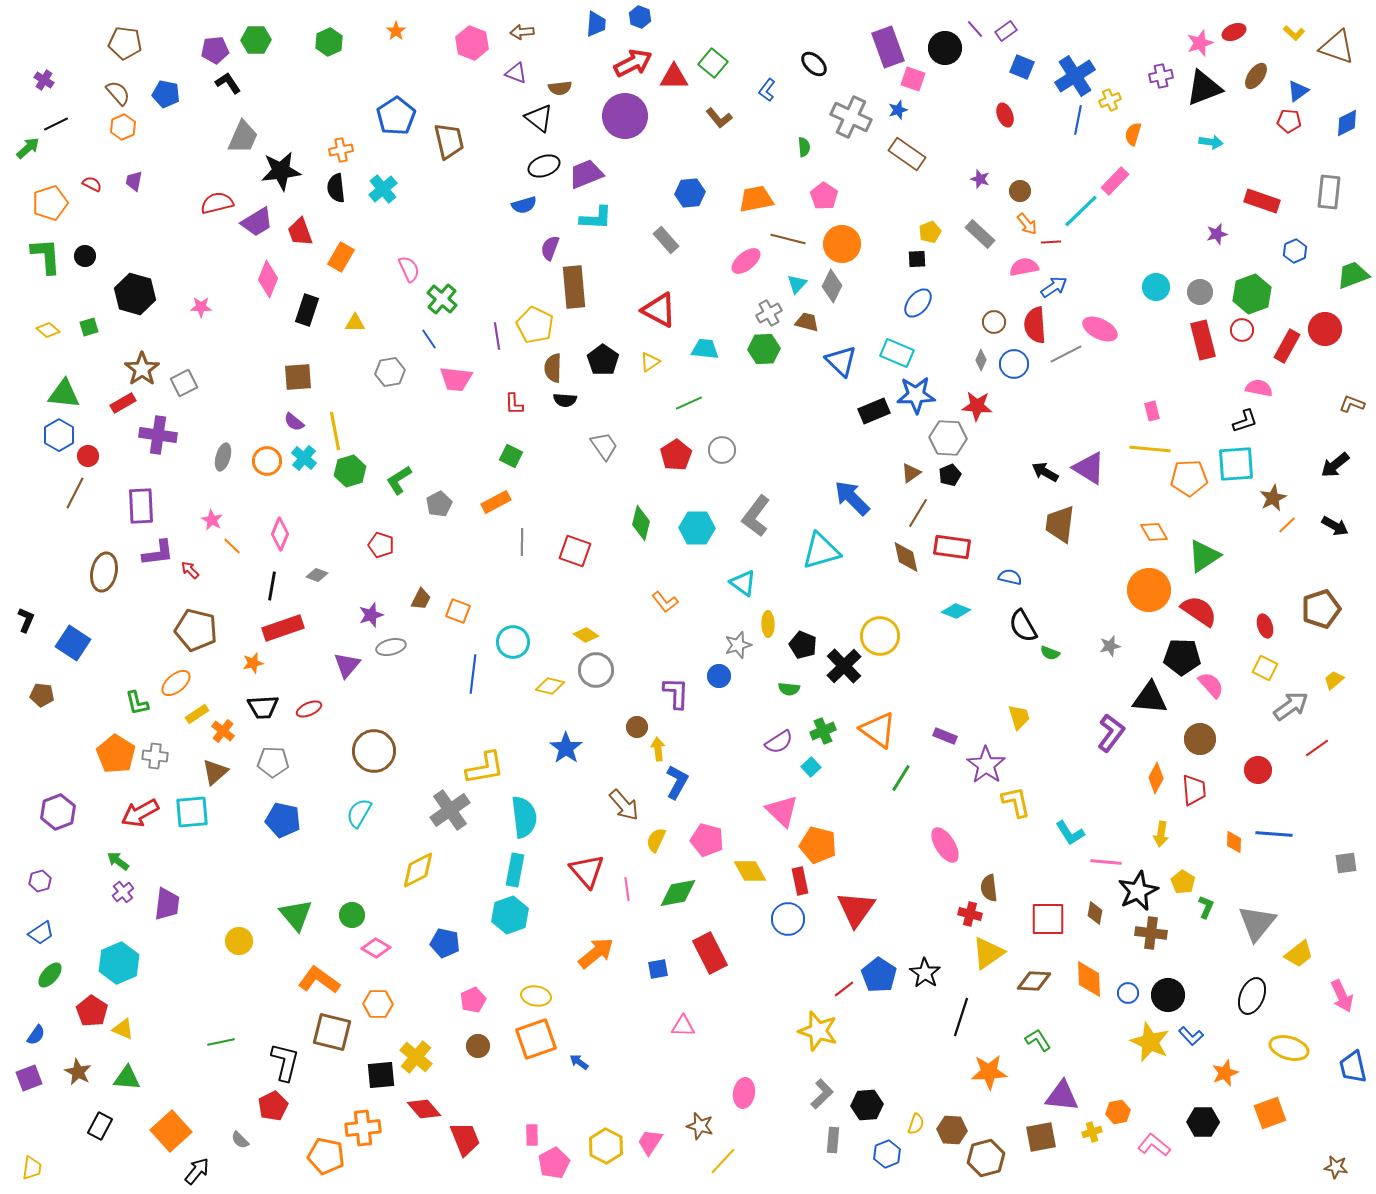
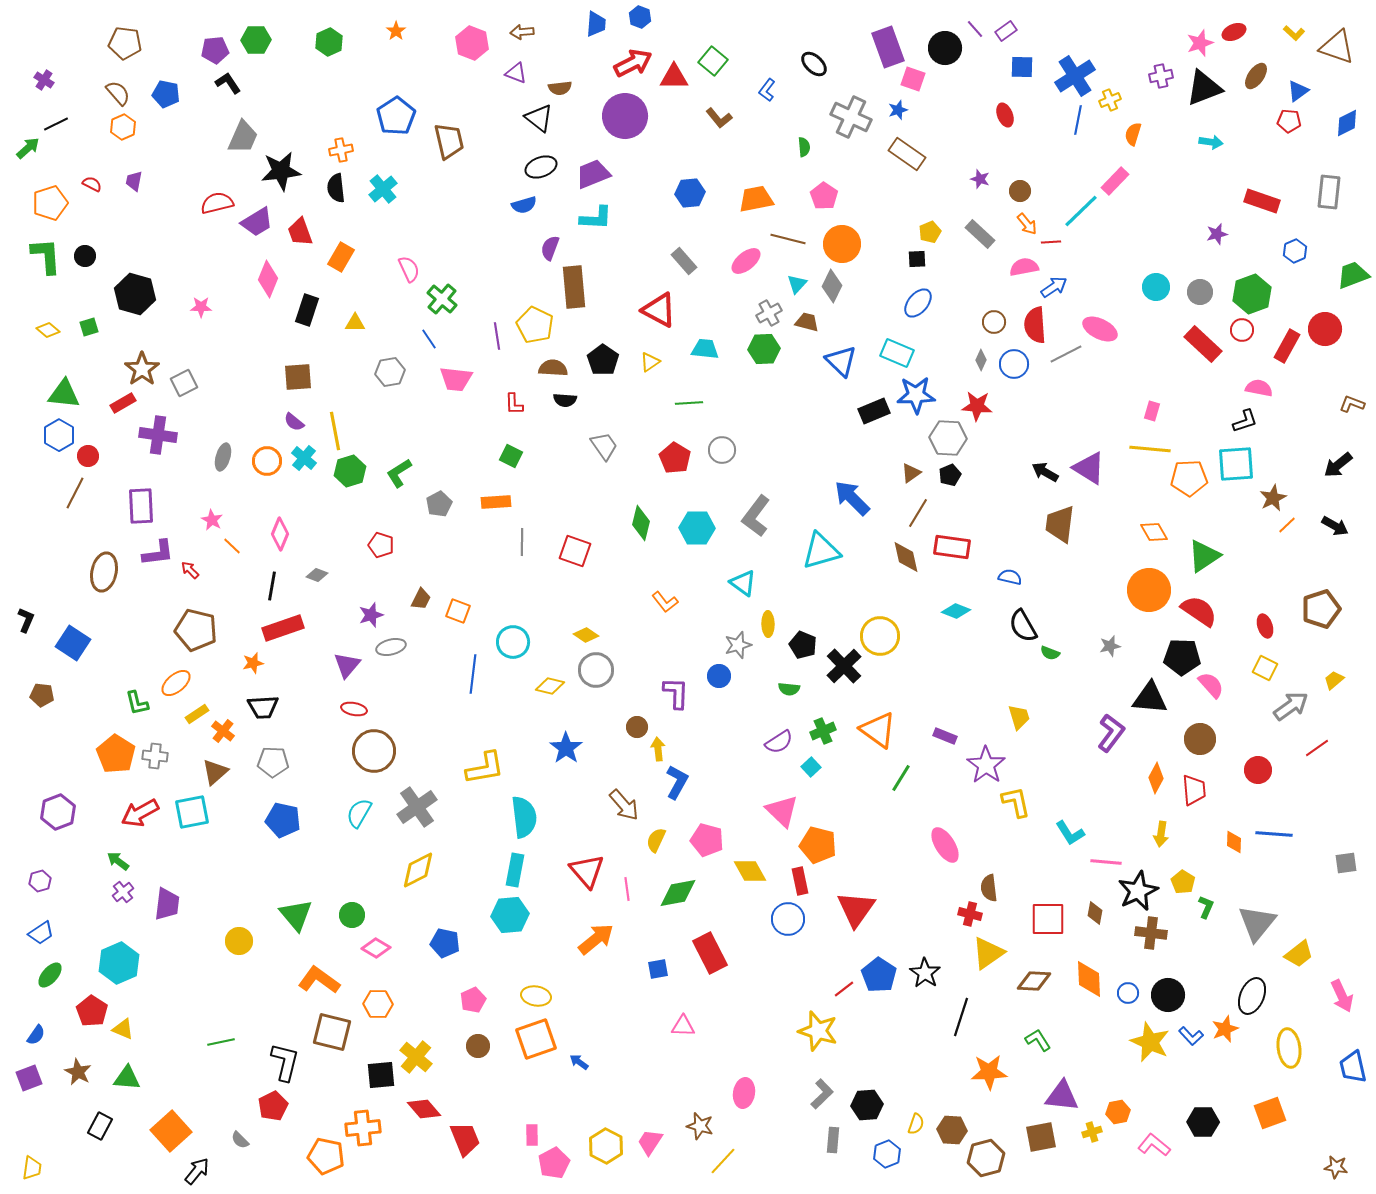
green square at (713, 63): moved 2 px up
blue square at (1022, 67): rotated 20 degrees counterclockwise
black ellipse at (544, 166): moved 3 px left, 1 px down
purple trapezoid at (586, 174): moved 7 px right
gray rectangle at (666, 240): moved 18 px right, 21 px down
red rectangle at (1203, 340): moved 4 px down; rotated 33 degrees counterclockwise
brown semicircle at (553, 368): rotated 92 degrees clockwise
green line at (689, 403): rotated 20 degrees clockwise
pink rectangle at (1152, 411): rotated 30 degrees clockwise
red pentagon at (676, 455): moved 1 px left, 3 px down; rotated 8 degrees counterclockwise
black arrow at (1335, 465): moved 3 px right
green L-shape at (399, 480): moved 7 px up
orange rectangle at (496, 502): rotated 24 degrees clockwise
red ellipse at (309, 709): moved 45 px right; rotated 35 degrees clockwise
gray cross at (450, 810): moved 33 px left, 3 px up
cyan square at (192, 812): rotated 6 degrees counterclockwise
cyan hexagon at (510, 915): rotated 15 degrees clockwise
orange arrow at (596, 953): moved 14 px up
yellow ellipse at (1289, 1048): rotated 66 degrees clockwise
orange star at (1225, 1073): moved 44 px up
